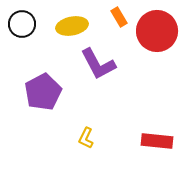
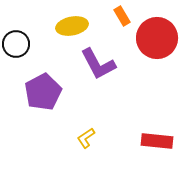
orange rectangle: moved 3 px right, 1 px up
black circle: moved 6 px left, 20 px down
red circle: moved 7 px down
yellow L-shape: rotated 30 degrees clockwise
